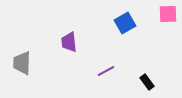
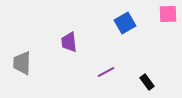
purple line: moved 1 px down
